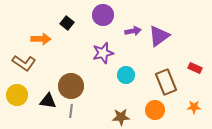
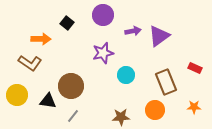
brown L-shape: moved 6 px right
gray line: moved 2 px right, 5 px down; rotated 32 degrees clockwise
